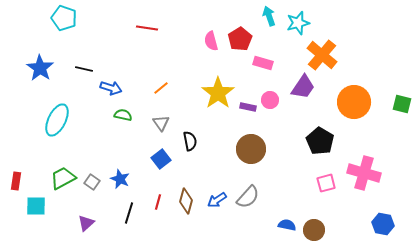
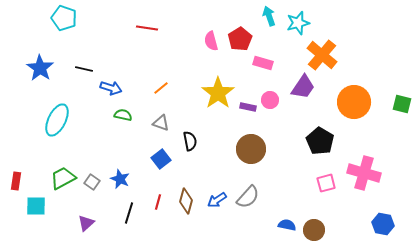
gray triangle at (161, 123): rotated 36 degrees counterclockwise
